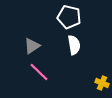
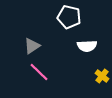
white semicircle: moved 13 px right, 1 px down; rotated 96 degrees clockwise
yellow cross: moved 7 px up; rotated 16 degrees clockwise
